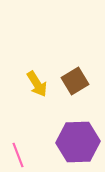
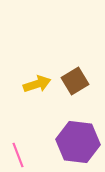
yellow arrow: rotated 76 degrees counterclockwise
purple hexagon: rotated 9 degrees clockwise
